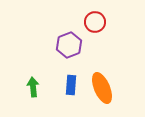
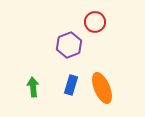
blue rectangle: rotated 12 degrees clockwise
